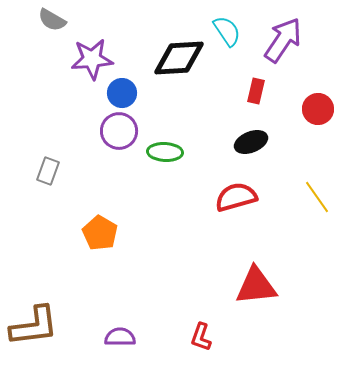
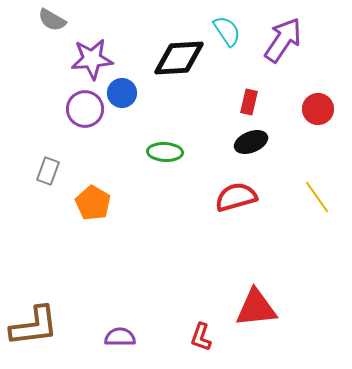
red rectangle: moved 7 px left, 11 px down
purple circle: moved 34 px left, 22 px up
orange pentagon: moved 7 px left, 30 px up
red triangle: moved 22 px down
